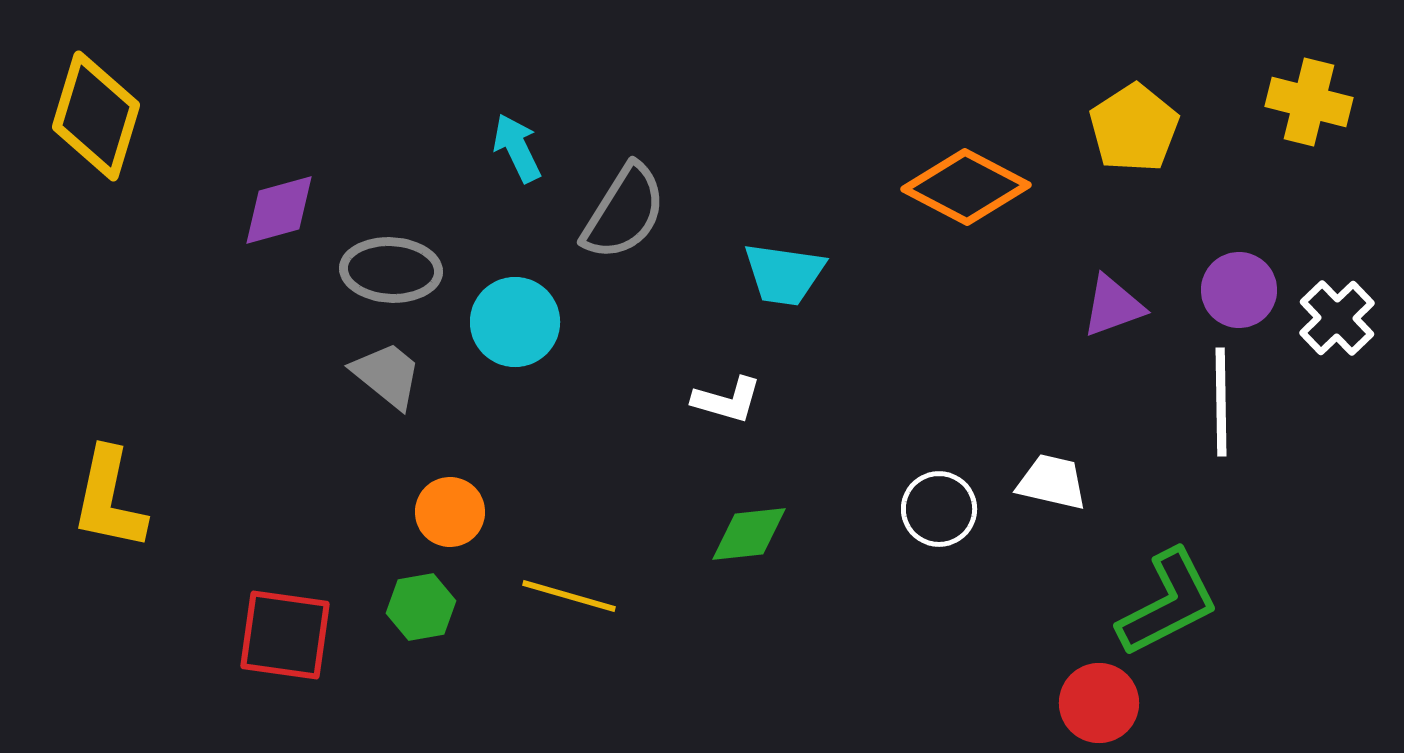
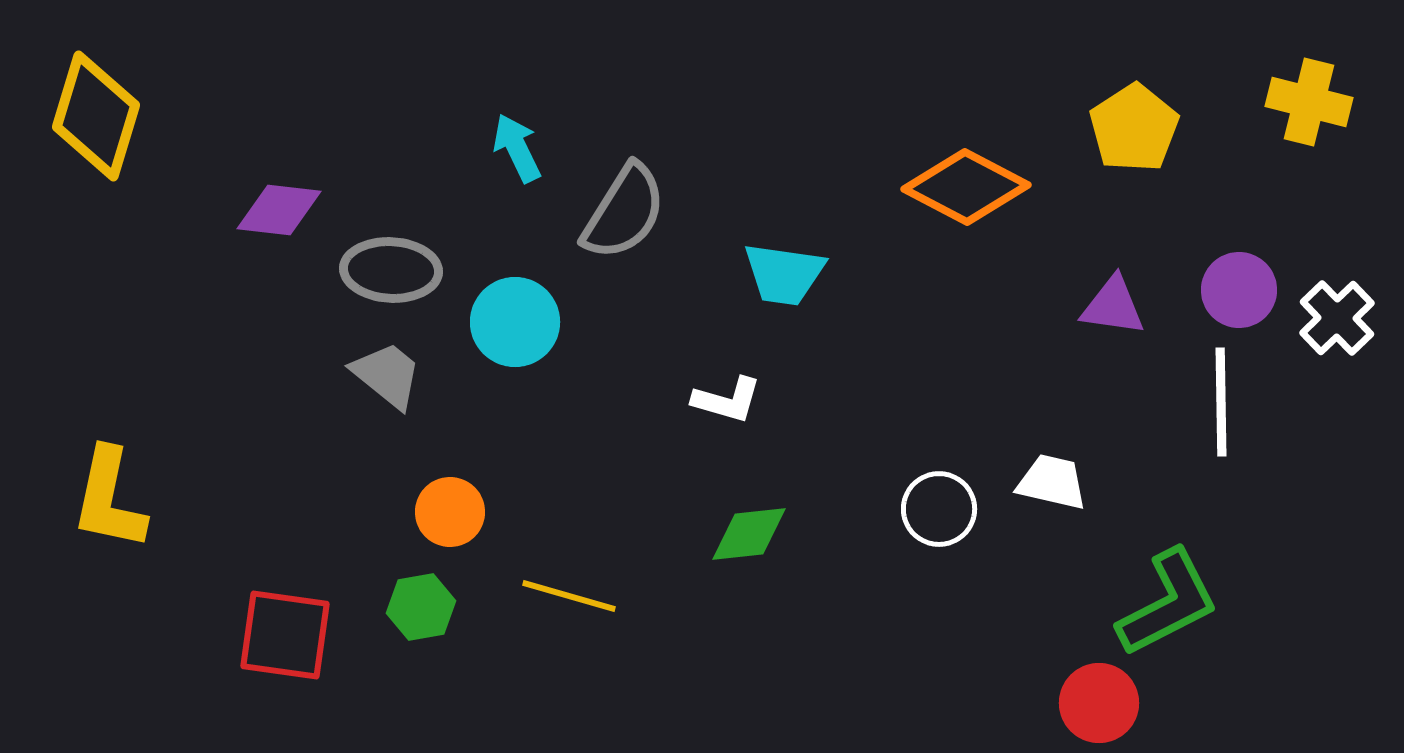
purple diamond: rotated 22 degrees clockwise
purple triangle: rotated 28 degrees clockwise
